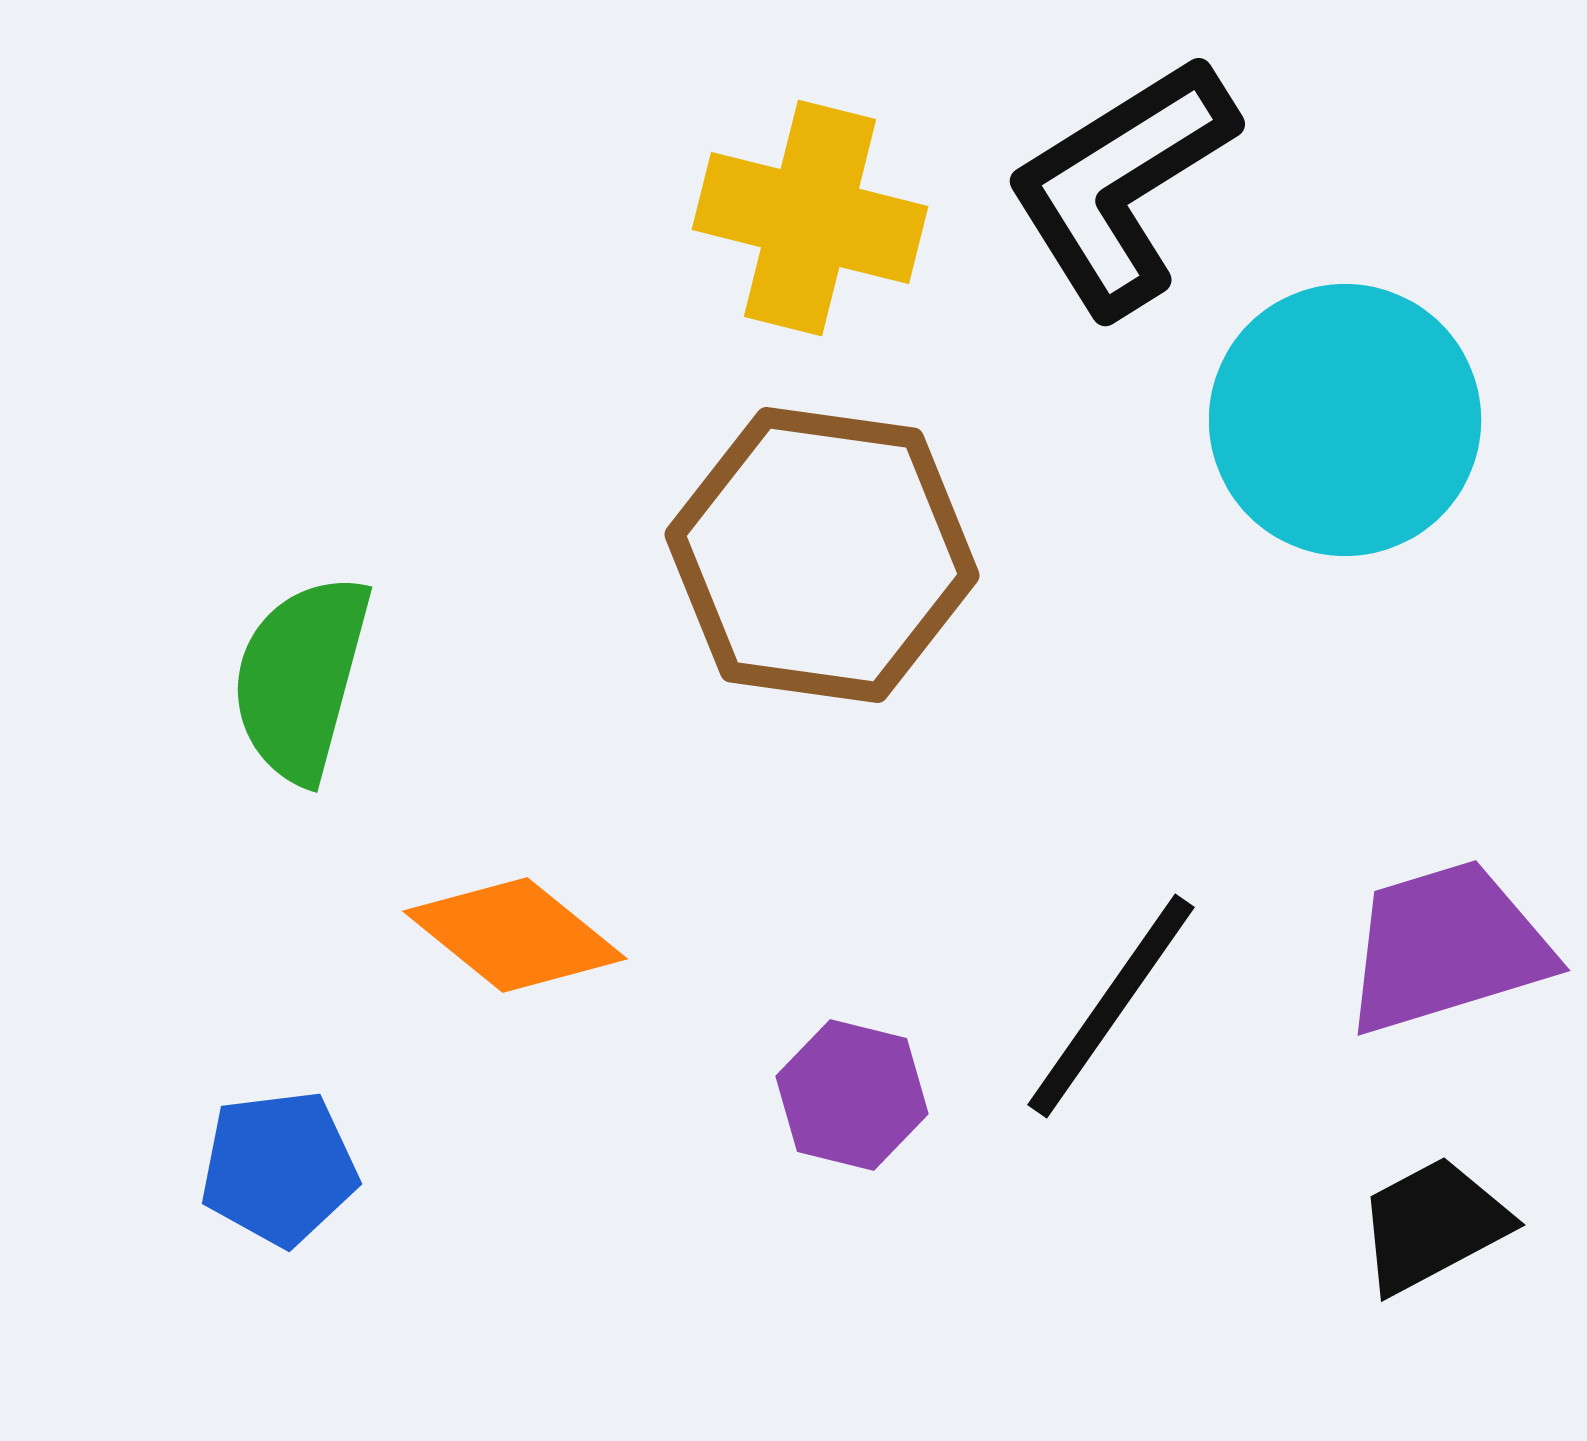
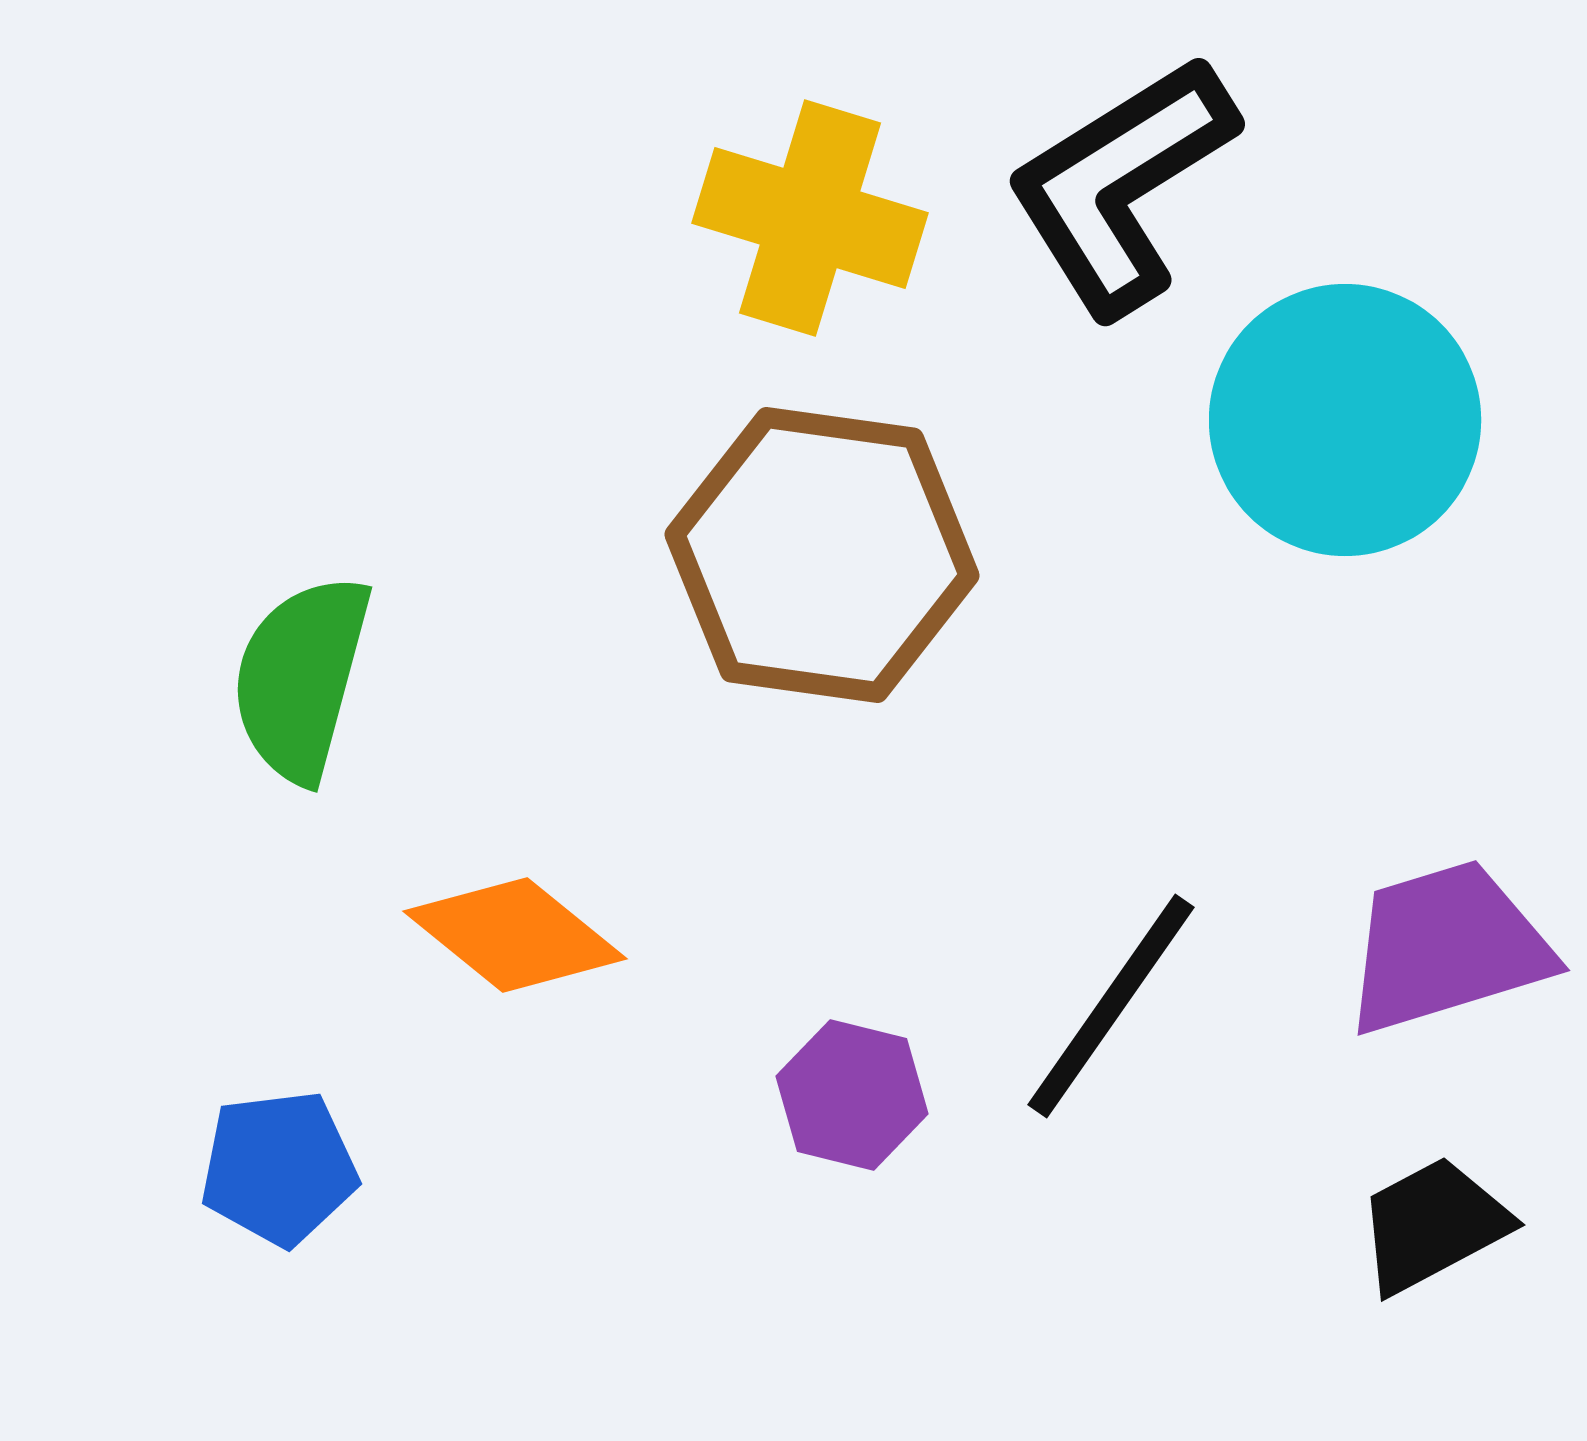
yellow cross: rotated 3 degrees clockwise
